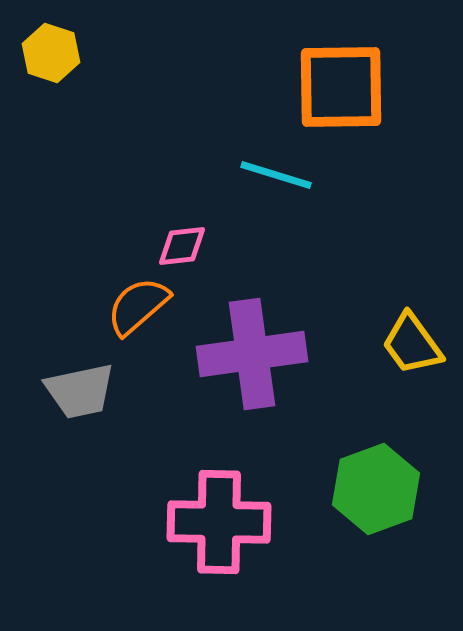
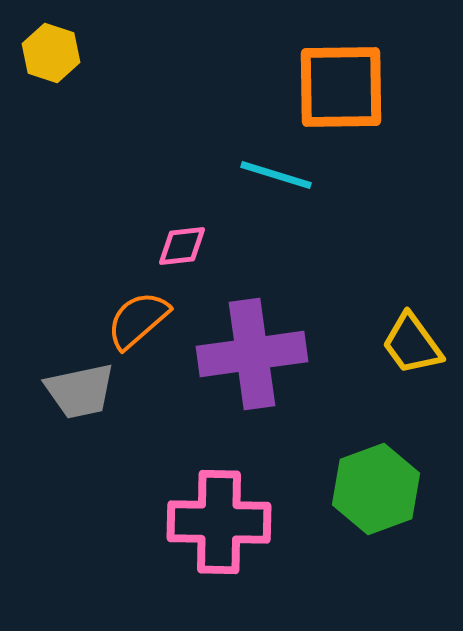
orange semicircle: moved 14 px down
